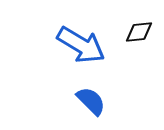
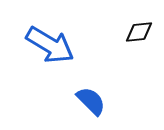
blue arrow: moved 31 px left
